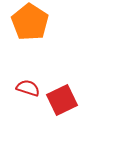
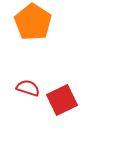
orange pentagon: moved 3 px right
